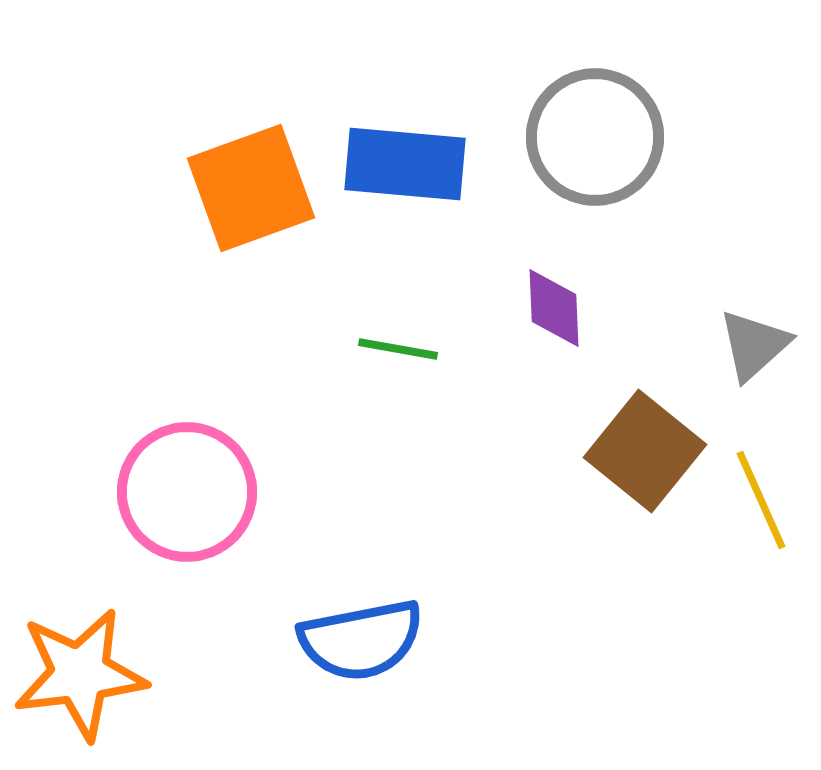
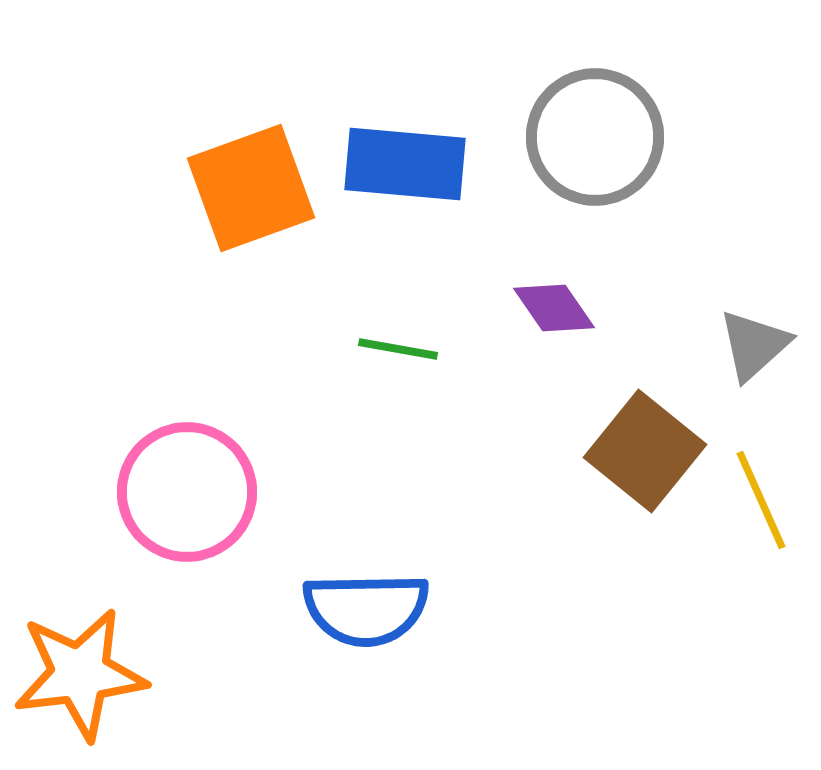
purple diamond: rotated 32 degrees counterclockwise
blue semicircle: moved 5 px right, 31 px up; rotated 10 degrees clockwise
